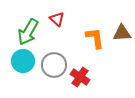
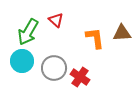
red triangle: moved 1 px left, 1 px down
cyan circle: moved 1 px left
gray circle: moved 3 px down
